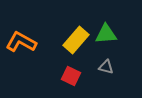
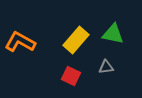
green triangle: moved 7 px right; rotated 15 degrees clockwise
orange L-shape: moved 1 px left
gray triangle: rotated 21 degrees counterclockwise
